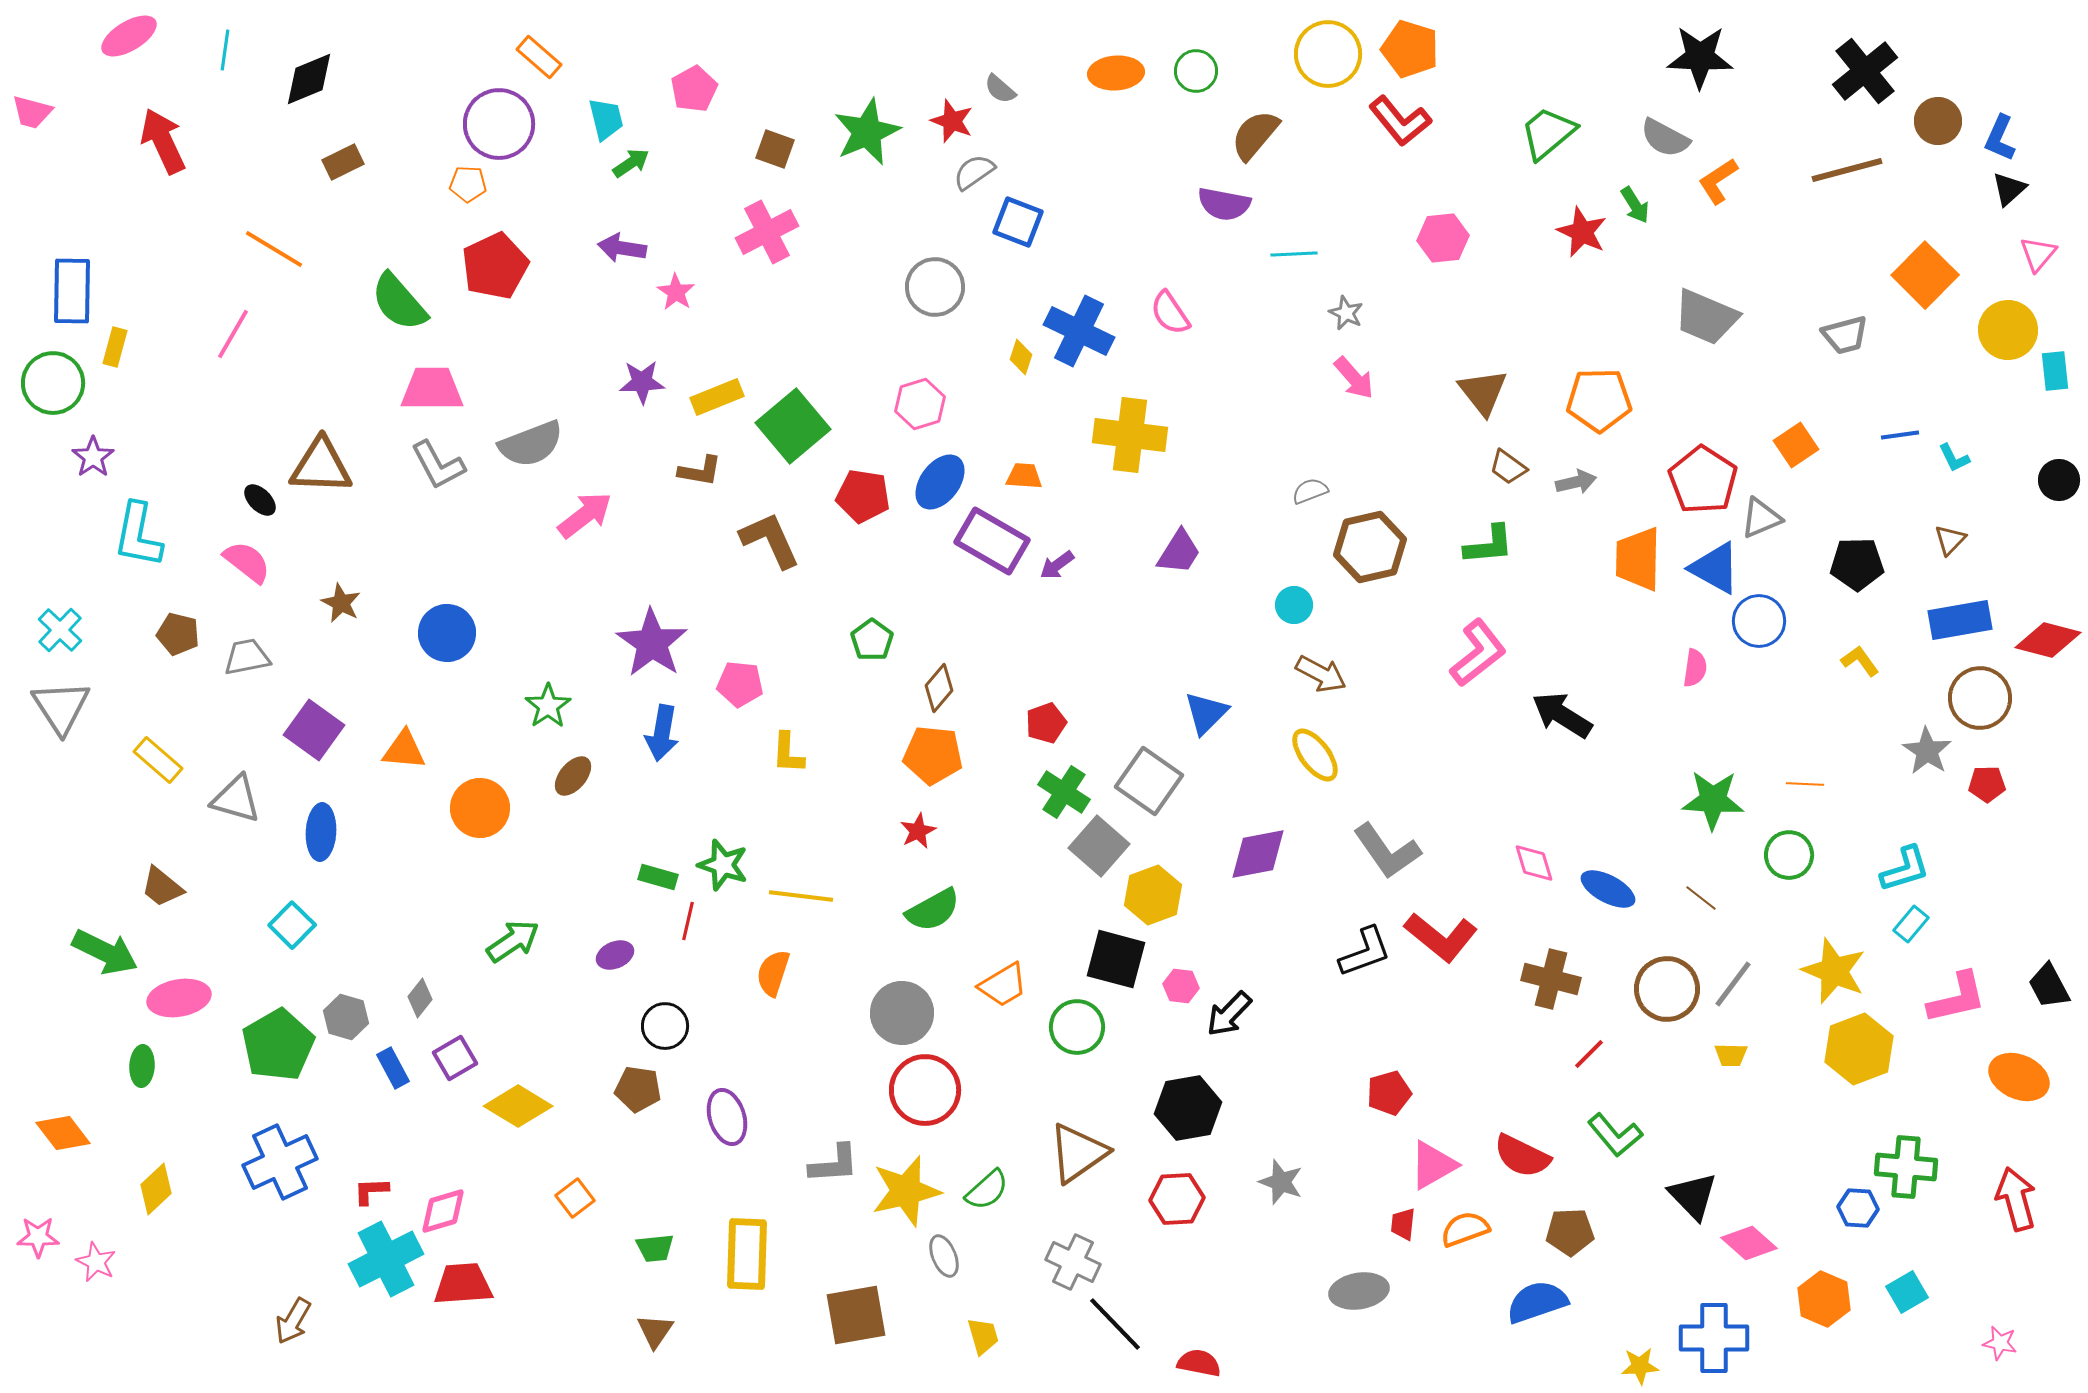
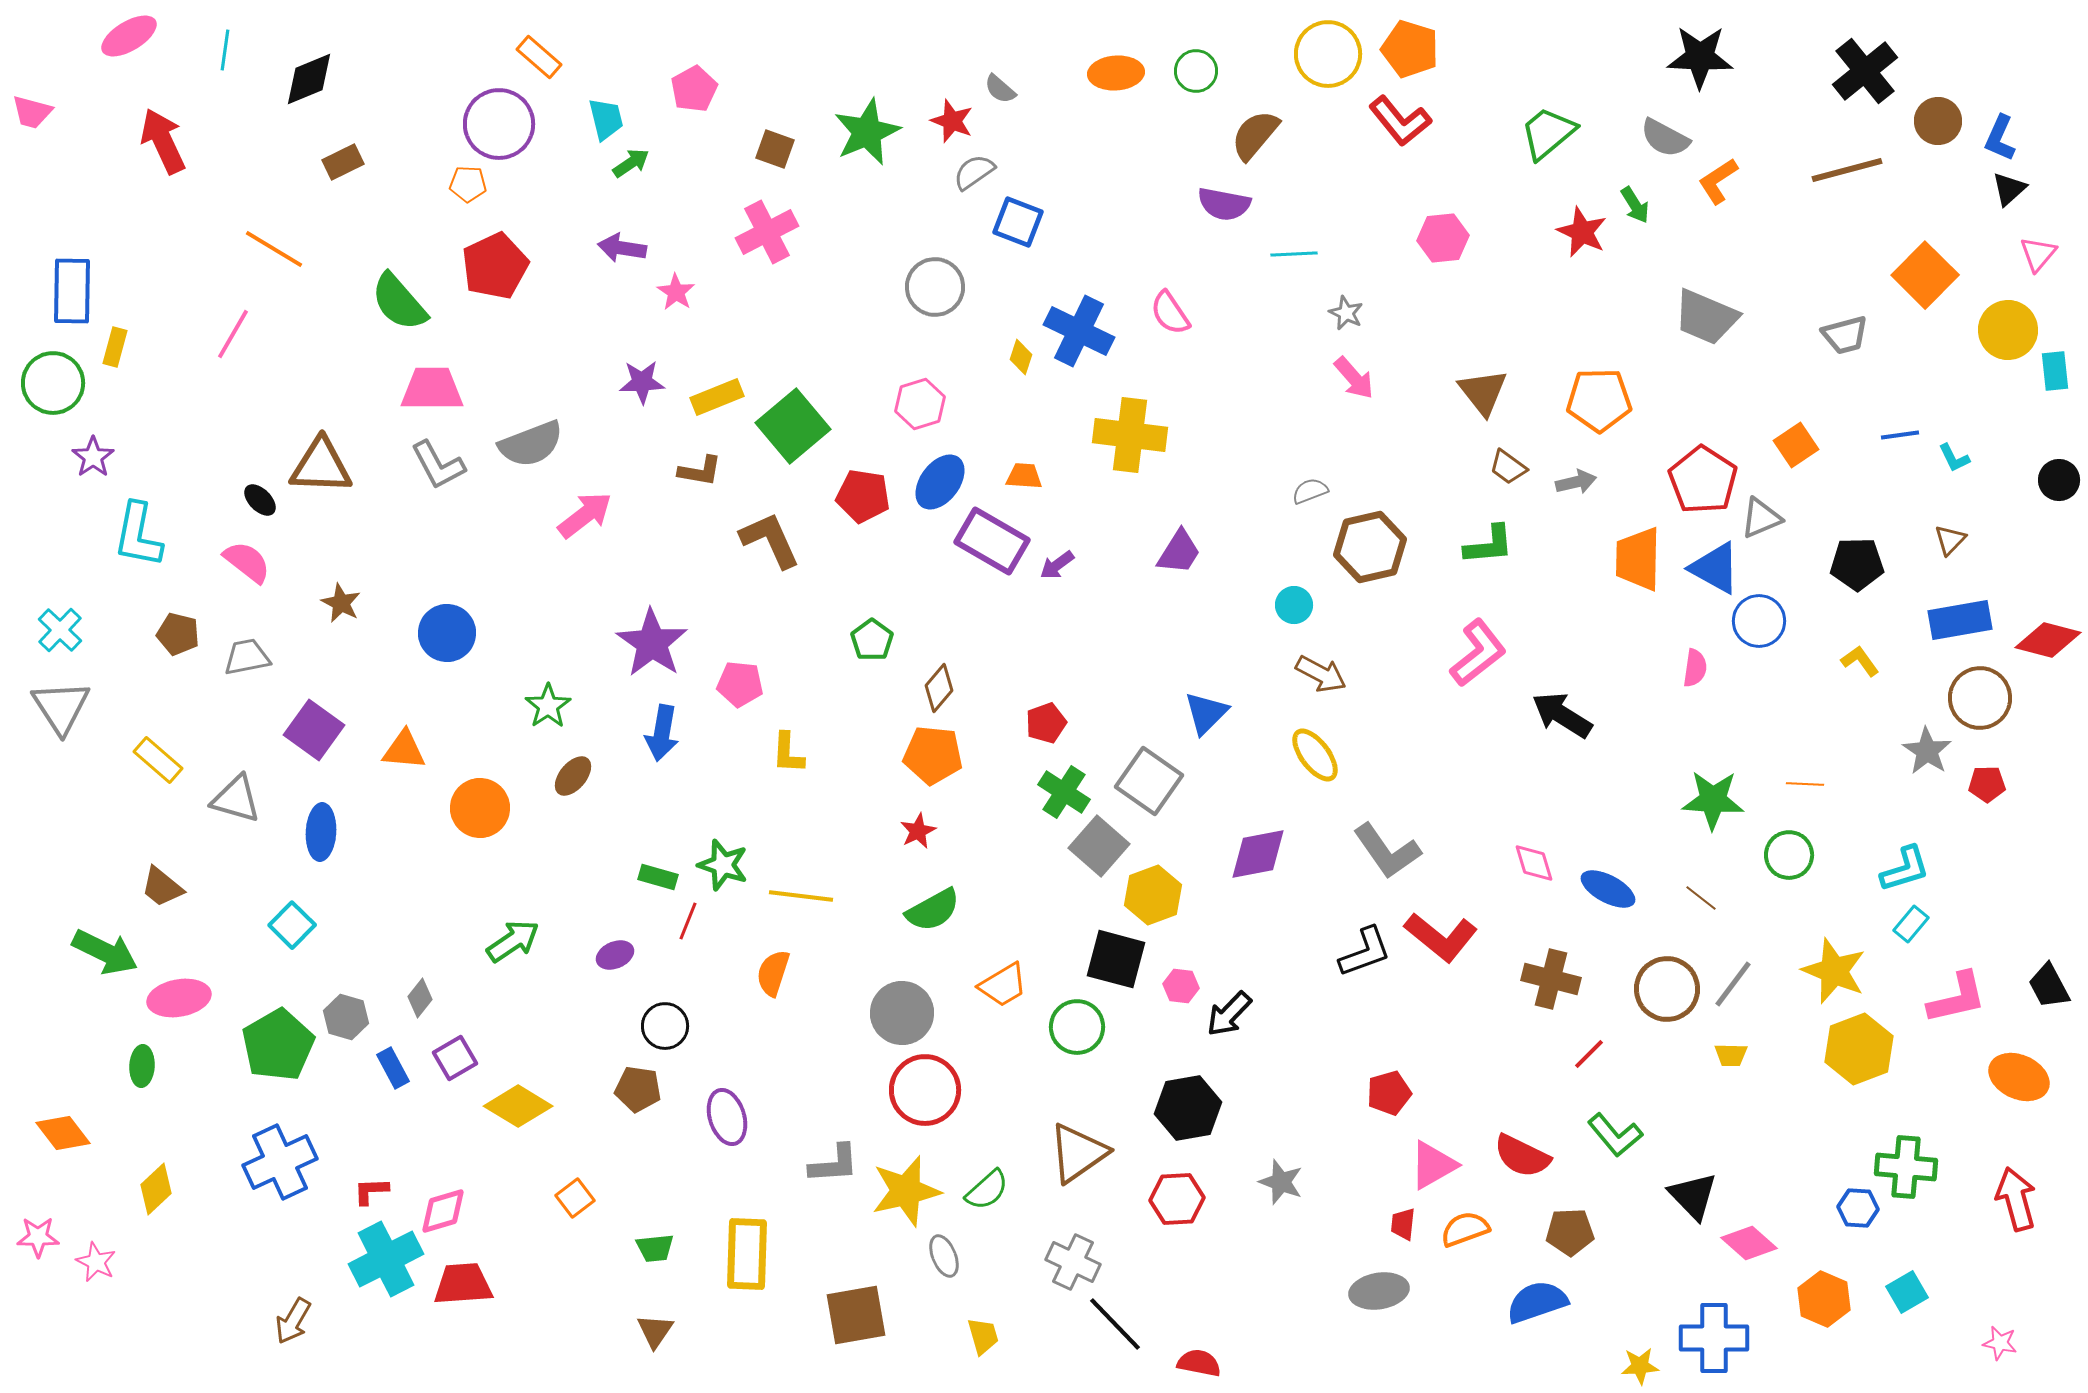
red line at (688, 921): rotated 9 degrees clockwise
gray ellipse at (1359, 1291): moved 20 px right
